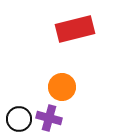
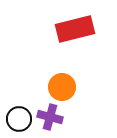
purple cross: moved 1 px right, 1 px up
